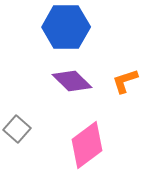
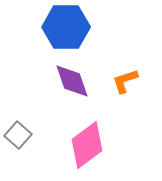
purple diamond: rotated 27 degrees clockwise
gray square: moved 1 px right, 6 px down
